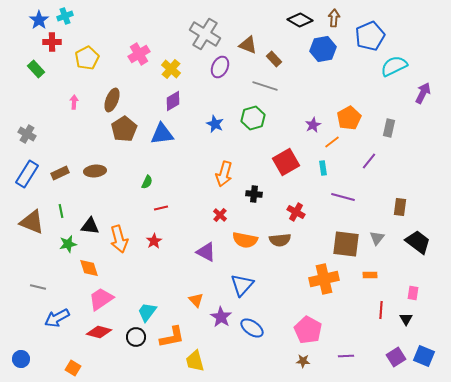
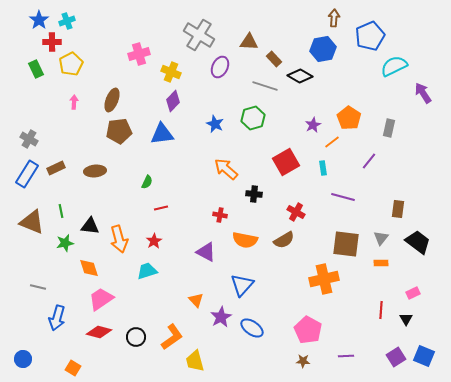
cyan cross at (65, 16): moved 2 px right, 5 px down
black diamond at (300, 20): moved 56 px down
gray cross at (205, 34): moved 6 px left, 1 px down
brown triangle at (248, 45): moved 1 px right, 3 px up; rotated 18 degrees counterclockwise
pink cross at (139, 54): rotated 15 degrees clockwise
yellow pentagon at (87, 58): moved 16 px left, 6 px down
green rectangle at (36, 69): rotated 18 degrees clockwise
yellow cross at (171, 69): moved 3 px down; rotated 18 degrees counterclockwise
purple arrow at (423, 93): rotated 60 degrees counterclockwise
purple diamond at (173, 101): rotated 15 degrees counterclockwise
orange pentagon at (349, 118): rotated 10 degrees counterclockwise
brown pentagon at (124, 129): moved 5 px left, 2 px down; rotated 25 degrees clockwise
gray cross at (27, 134): moved 2 px right, 5 px down
brown rectangle at (60, 173): moved 4 px left, 5 px up
orange arrow at (224, 174): moved 2 px right, 5 px up; rotated 115 degrees clockwise
brown rectangle at (400, 207): moved 2 px left, 2 px down
red cross at (220, 215): rotated 32 degrees counterclockwise
gray triangle at (377, 238): moved 4 px right
brown semicircle at (280, 240): moved 4 px right; rotated 25 degrees counterclockwise
green star at (68, 244): moved 3 px left, 1 px up
orange rectangle at (370, 275): moved 11 px right, 12 px up
pink rectangle at (413, 293): rotated 56 degrees clockwise
cyan trapezoid at (147, 312): moved 41 px up; rotated 35 degrees clockwise
purple star at (221, 317): rotated 10 degrees clockwise
blue arrow at (57, 318): rotated 45 degrees counterclockwise
orange L-shape at (172, 337): rotated 24 degrees counterclockwise
blue circle at (21, 359): moved 2 px right
